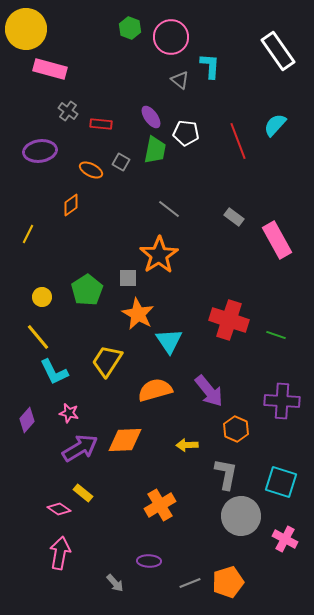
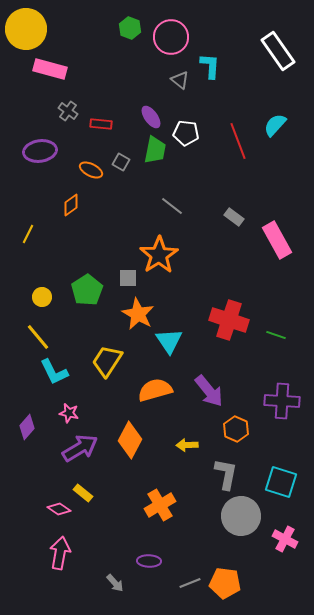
gray line at (169, 209): moved 3 px right, 3 px up
purple diamond at (27, 420): moved 7 px down
orange diamond at (125, 440): moved 5 px right; rotated 60 degrees counterclockwise
orange pentagon at (228, 582): moved 3 px left, 1 px down; rotated 24 degrees clockwise
